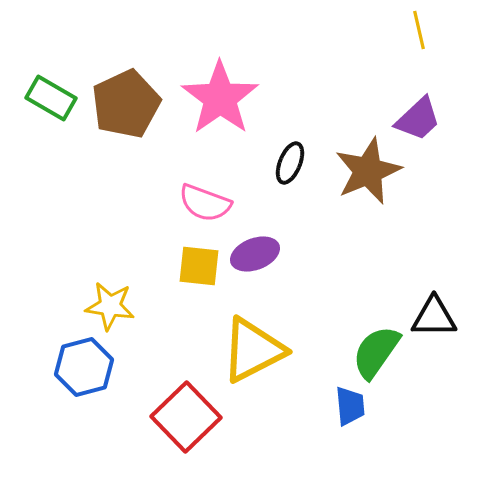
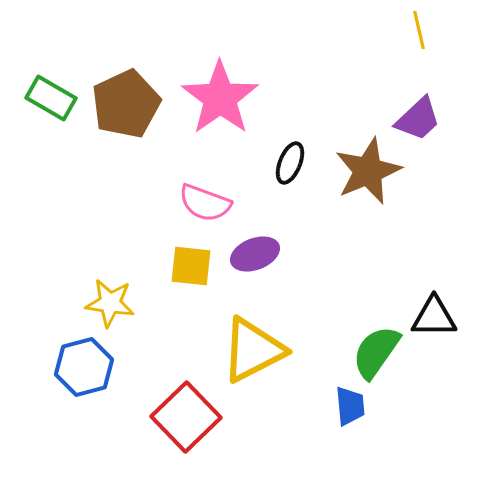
yellow square: moved 8 px left
yellow star: moved 3 px up
